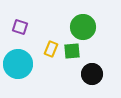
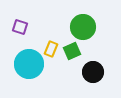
green square: rotated 18 degrees counterclockwise
cyan circle: moved 11 px right
black circle: moved 1 px right, 2 px up
